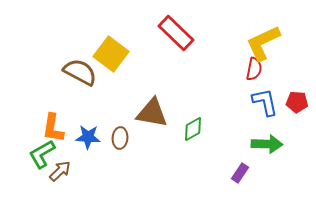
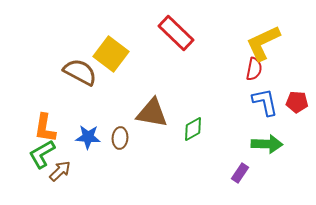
orange L-shape: moved 8 px left
